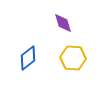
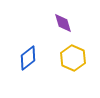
yellow hexagon: rotated 20 degrees clockwise
